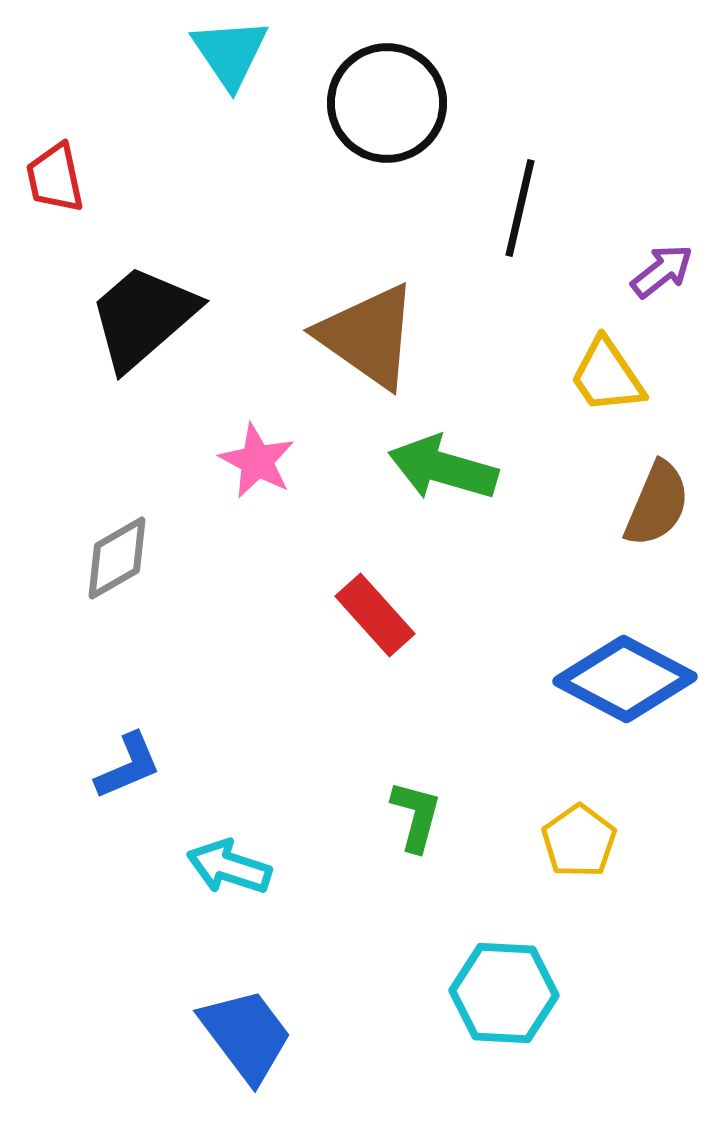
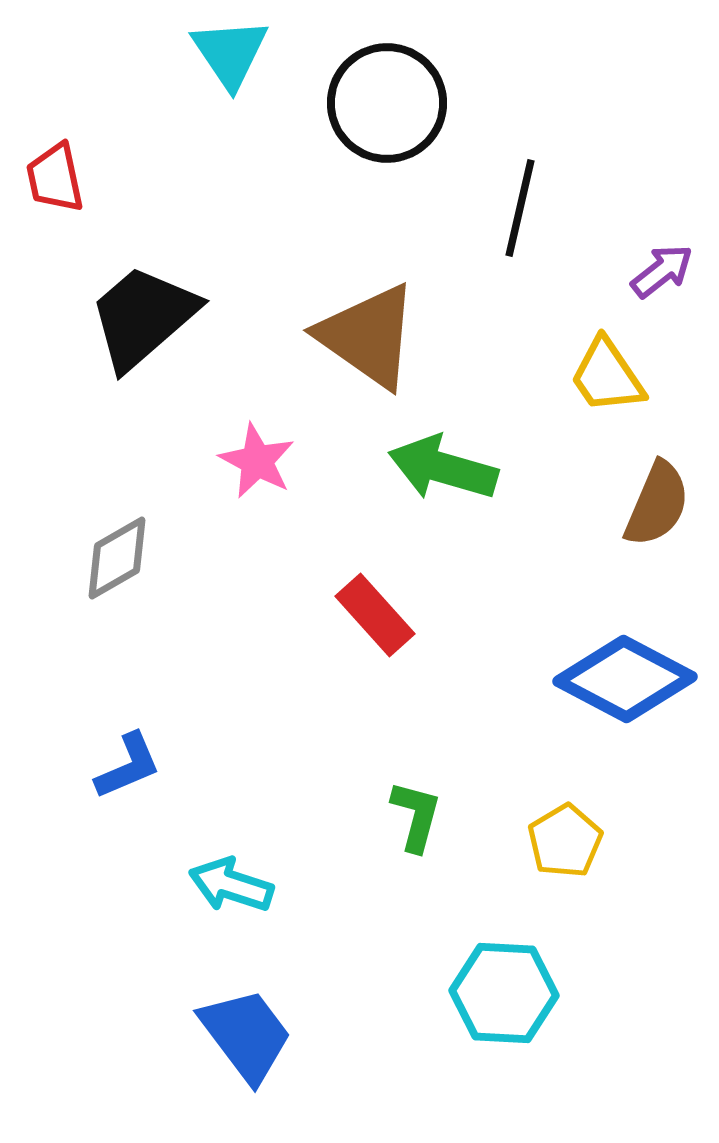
yellow pentagon: moved 14 px left; rotated 4 degrees clockwise
cyan arrow: moved 2 px right, 18 px down
